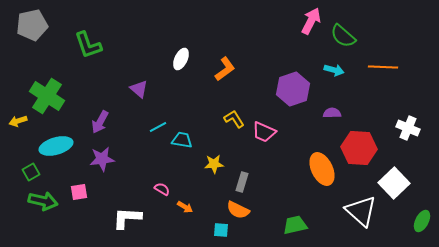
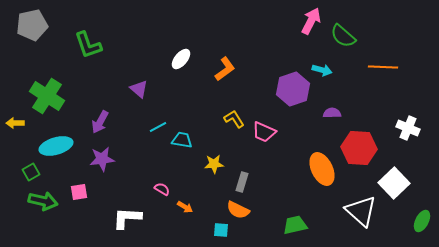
white ellipse: rotated 15 degrees clockwise
cyan arrow: moved 12 px left
yellow arrow: moved 3 px left, 2 px down; rotated 18 degrees clockwise
